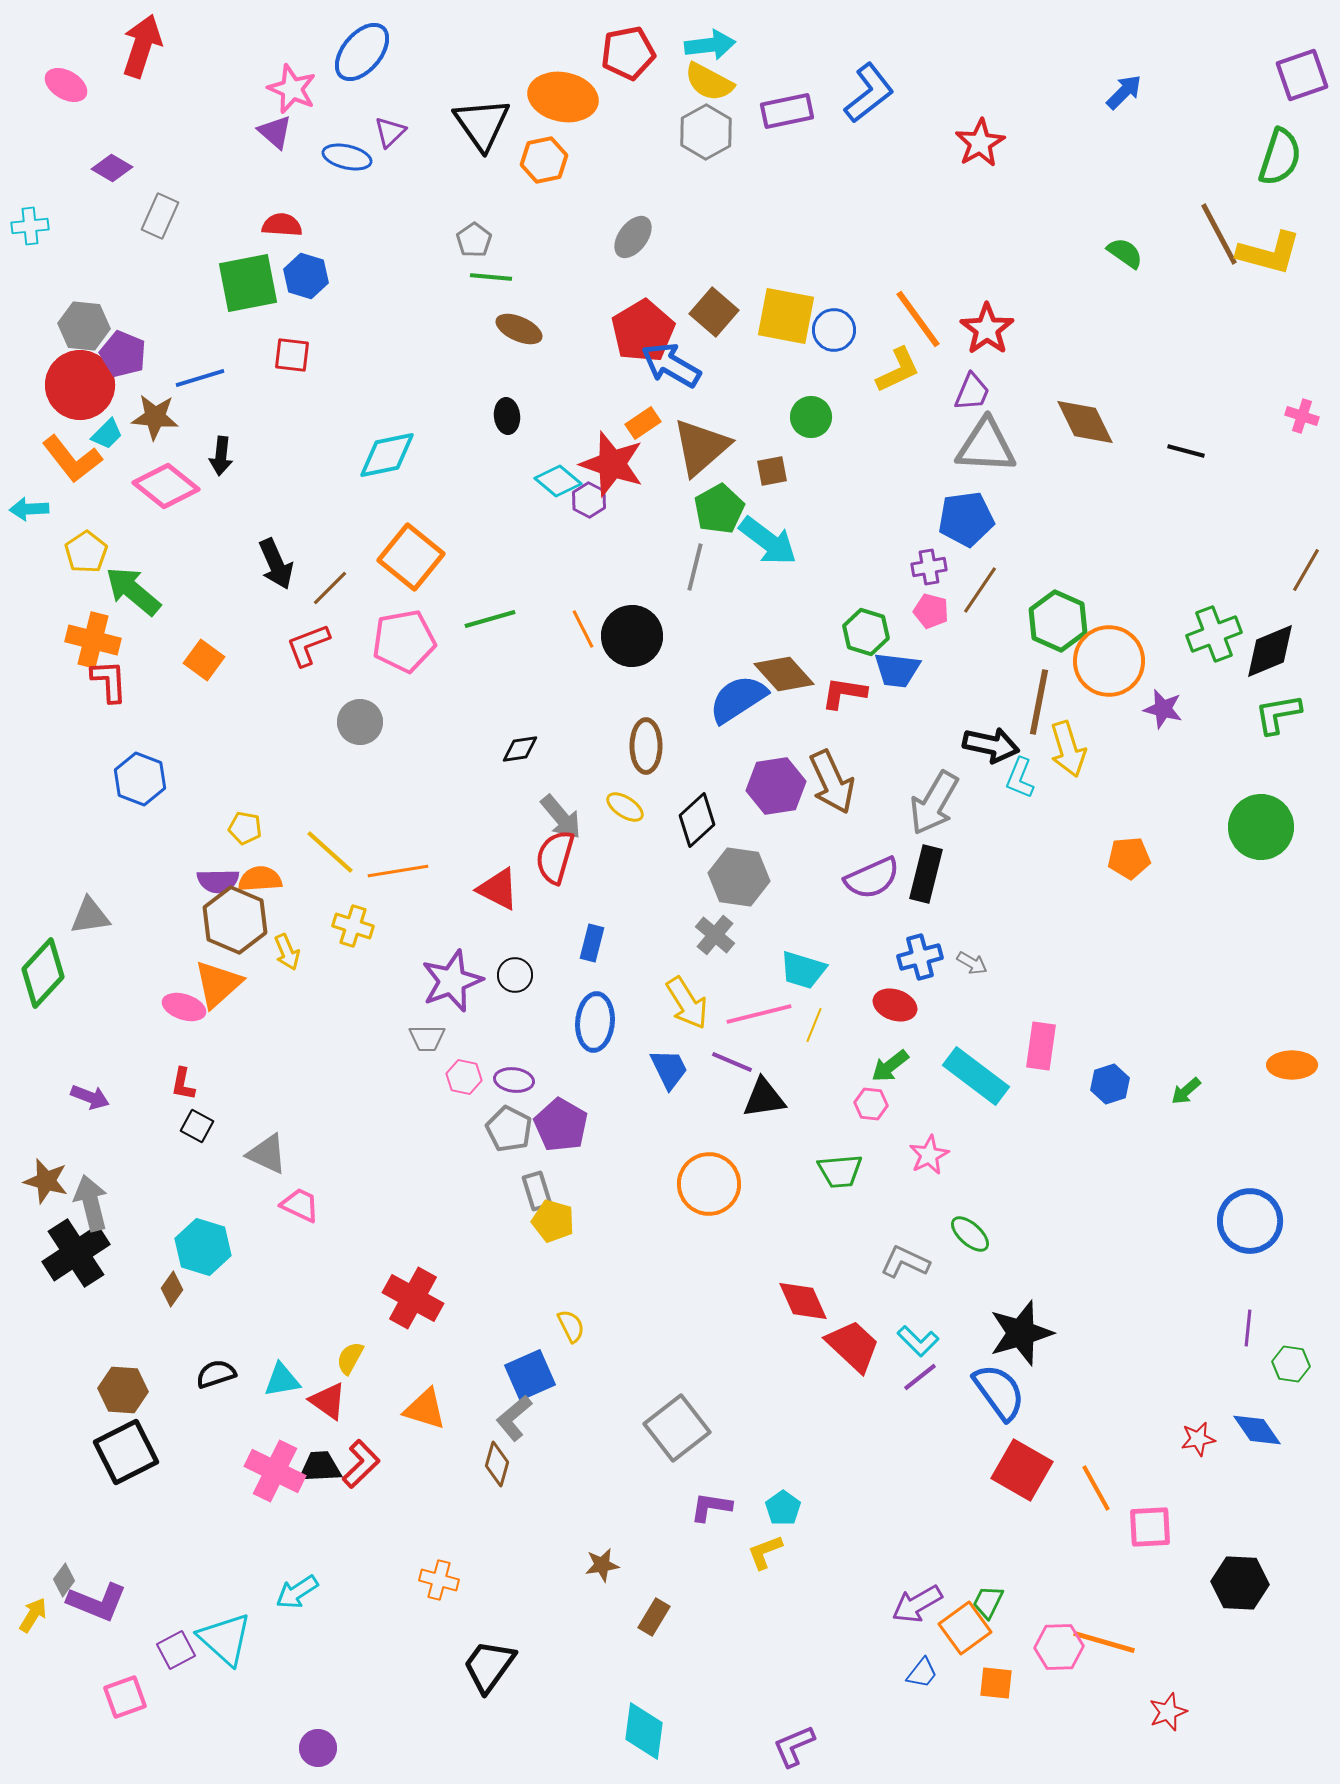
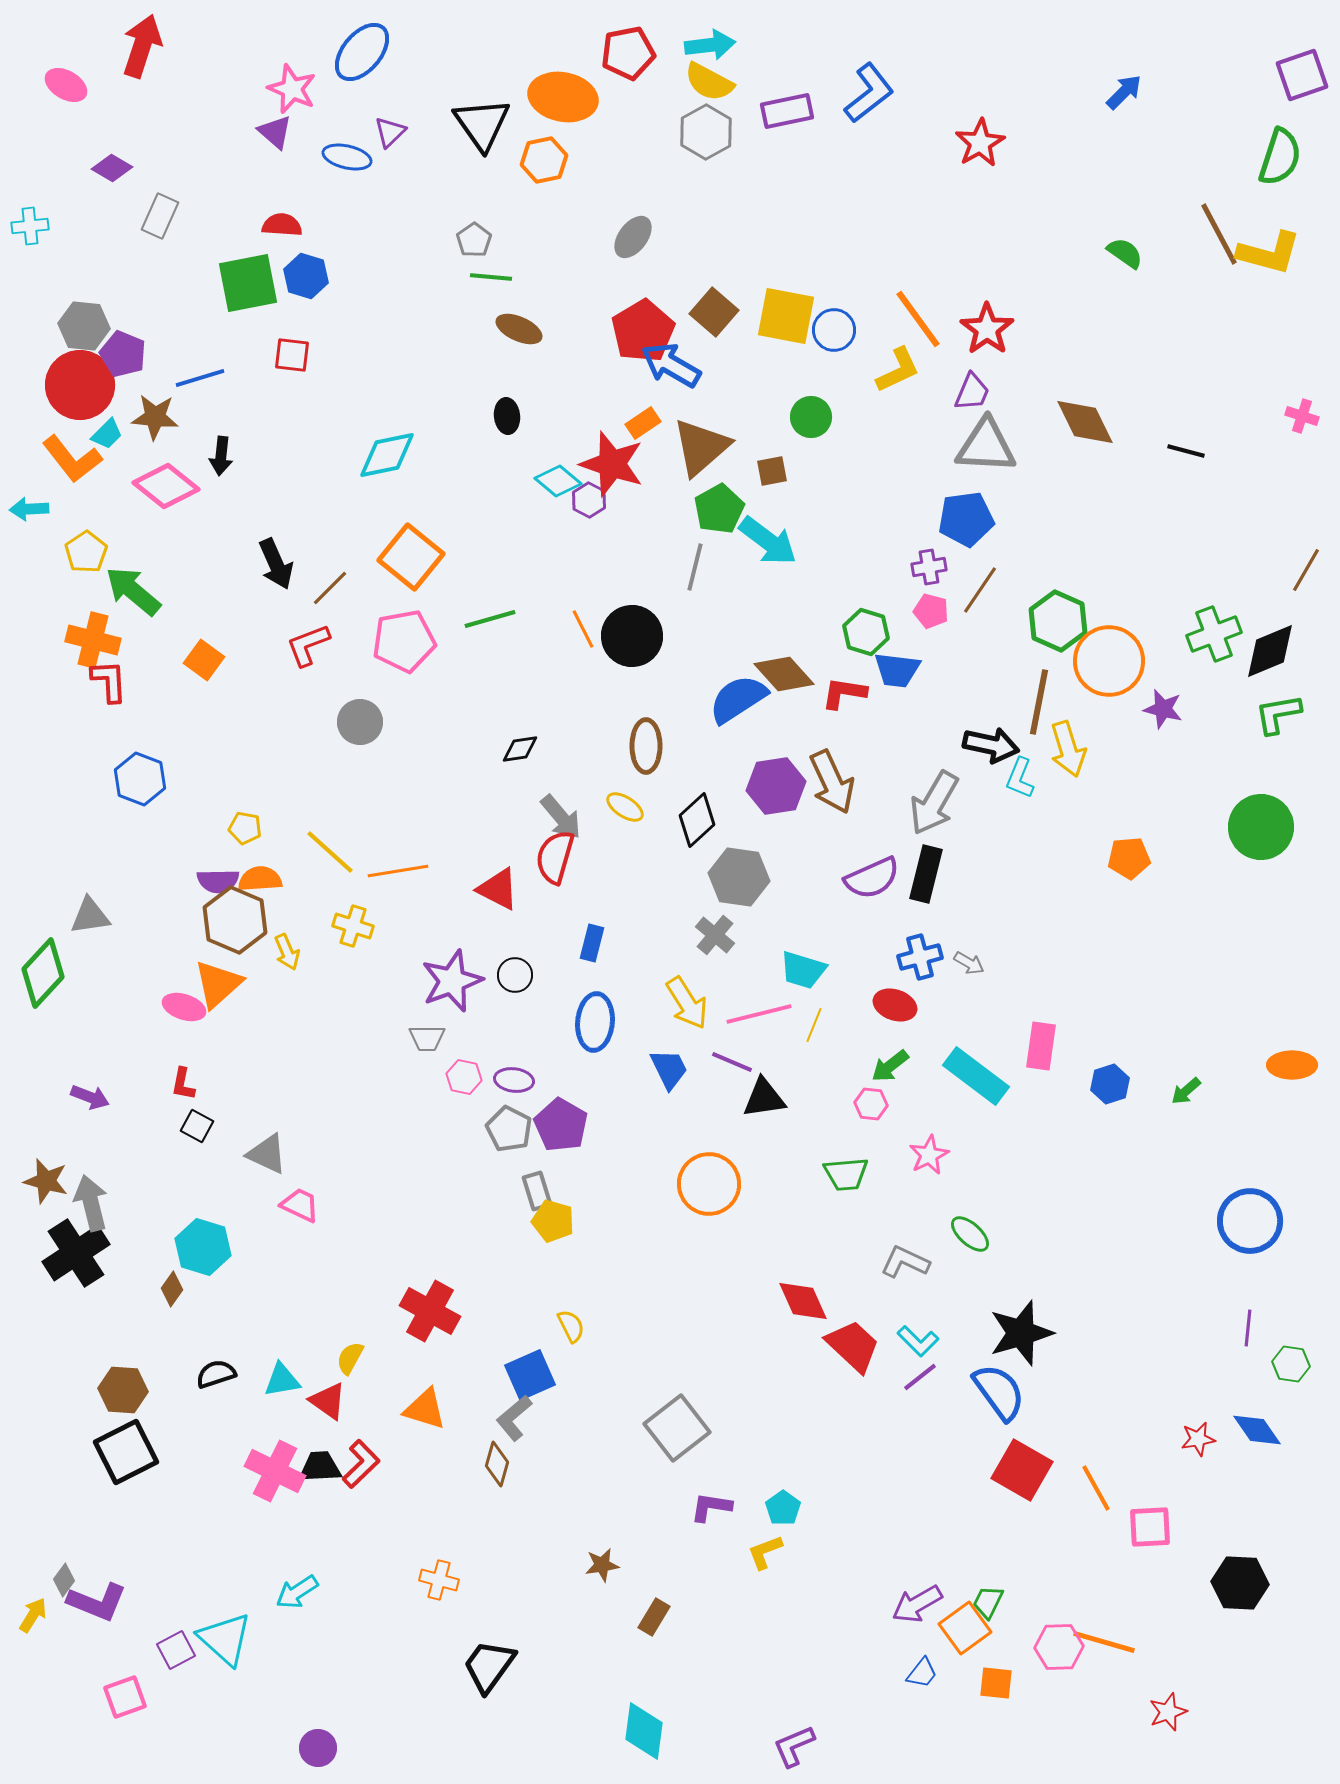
gray arrow at (972, 963): moved 3 px left
green trapezoid at (840, 1171): moved 6 px right, 3 px down
red cross at (413, 1298): moved 17 px right, 13 px down
